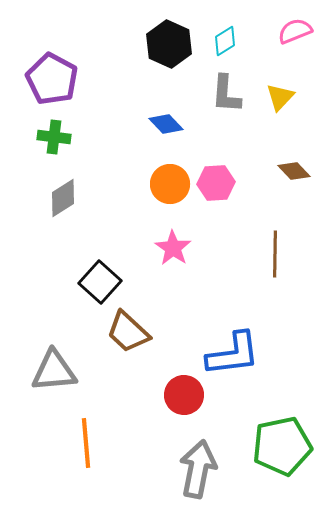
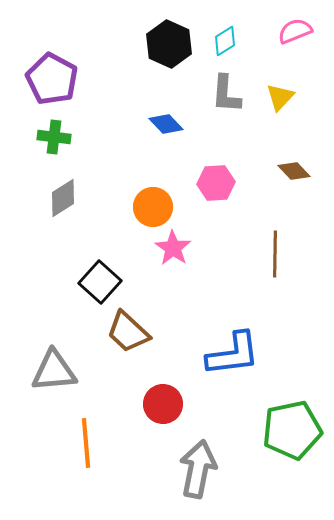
orange circle: moved 17 px left, 23 px down
red circle: moved 21 px left, 9 px down
green pentagon: moved 10 px right, 16 px up
